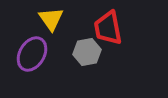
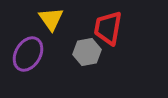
red trapezoid: rotated 21 degrees clockwise
purple ellipse: moved 4 px left
